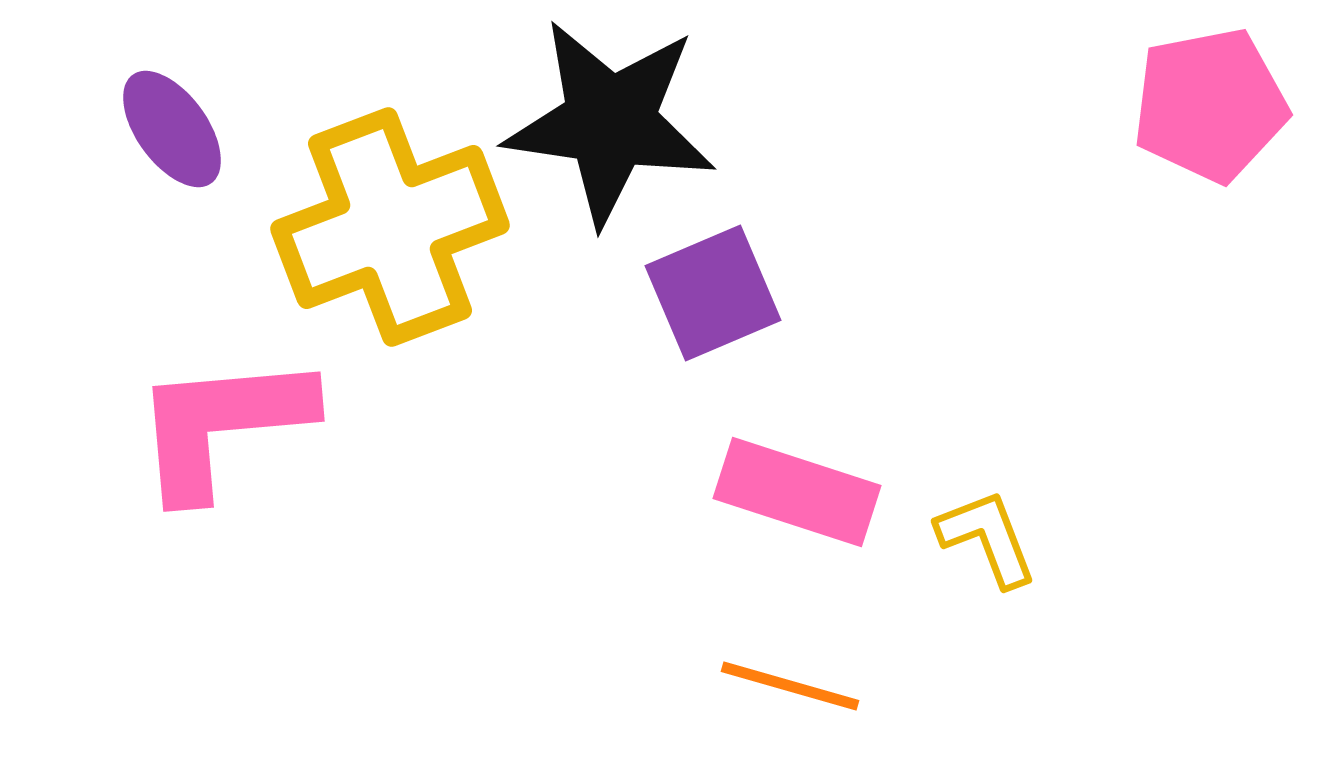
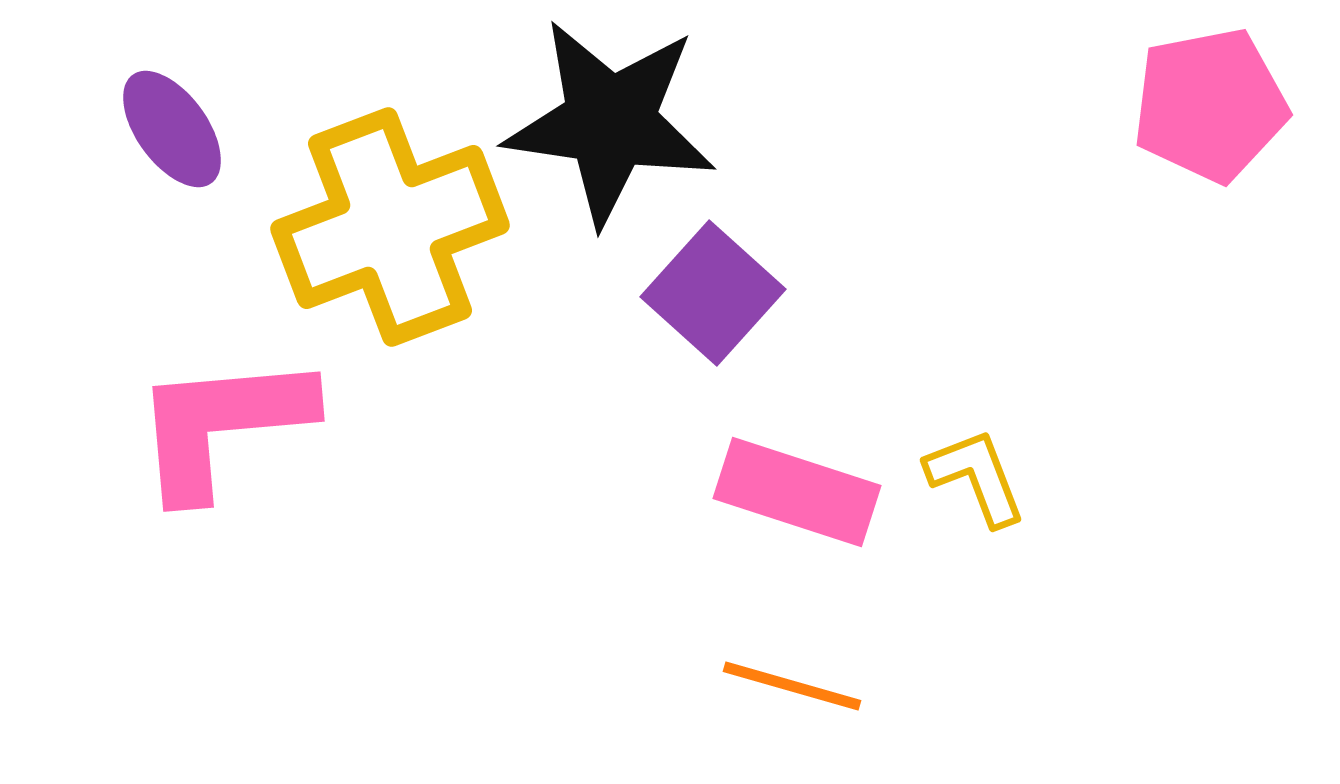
purple square: rotated 25 degrees counterclockwise
yellow L-shape: moved 11 px left, 61 px up
orange line: moved 2 px right
